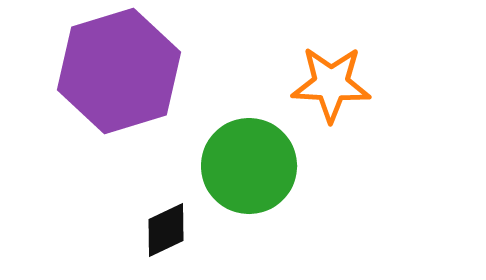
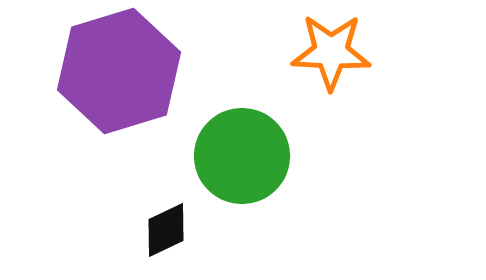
orange star: moved 32 px up
green circle: moved 7 px left, 10 px up
